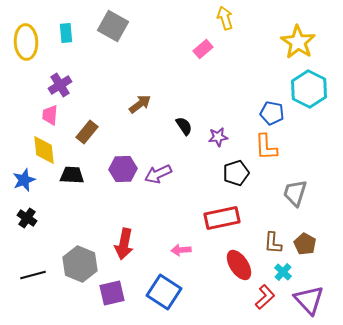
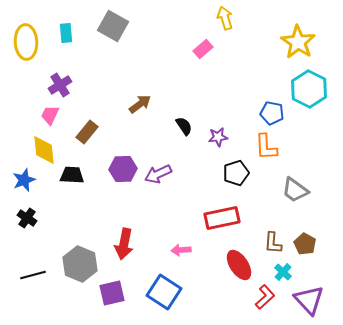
pink trapezoid: rotated 20 degrees clockwise
gray trapezoid: moved 3 px up; rotated 72 degrees counterclockwise
